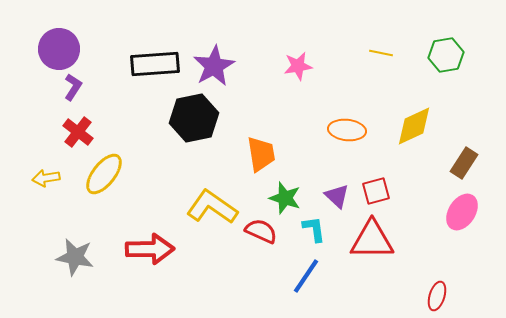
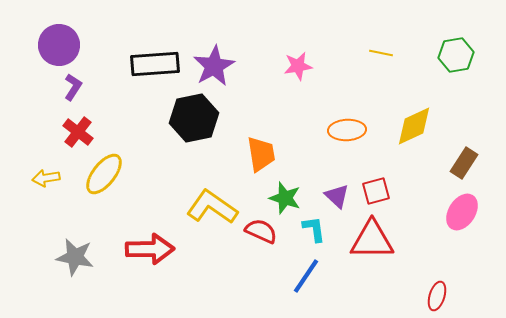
purple circle: moved 4 px up
green hexagon: moved 10 px right
orange ellipse: rotated 9 degrees counterclockwise
